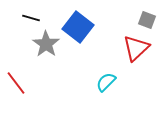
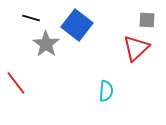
gray square: rotated 18 degrees counterclockwise
blue square: moved 1 px left, 2 px up
cyan semicircle: moved 9 px down; rotated 140 degrees clockwise
